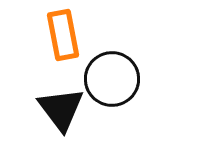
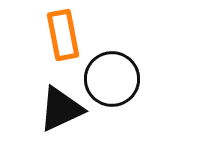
black triangle: rotated 42 degrees clockwise
